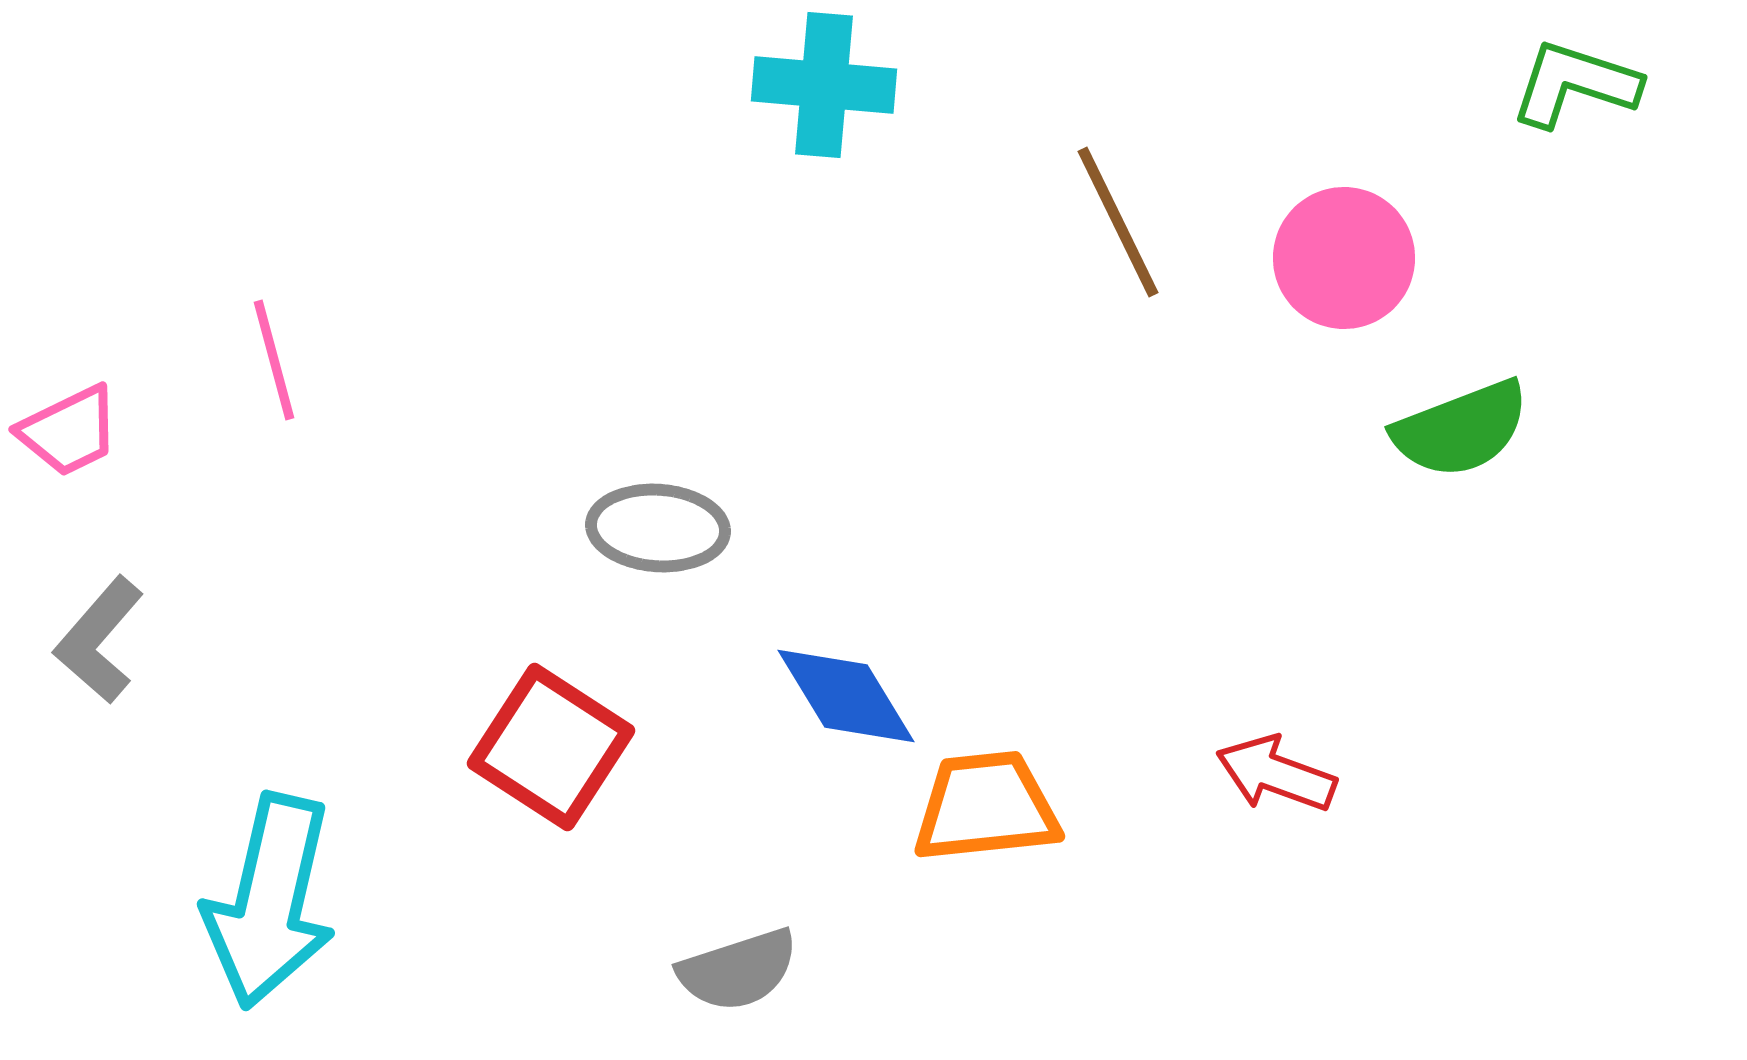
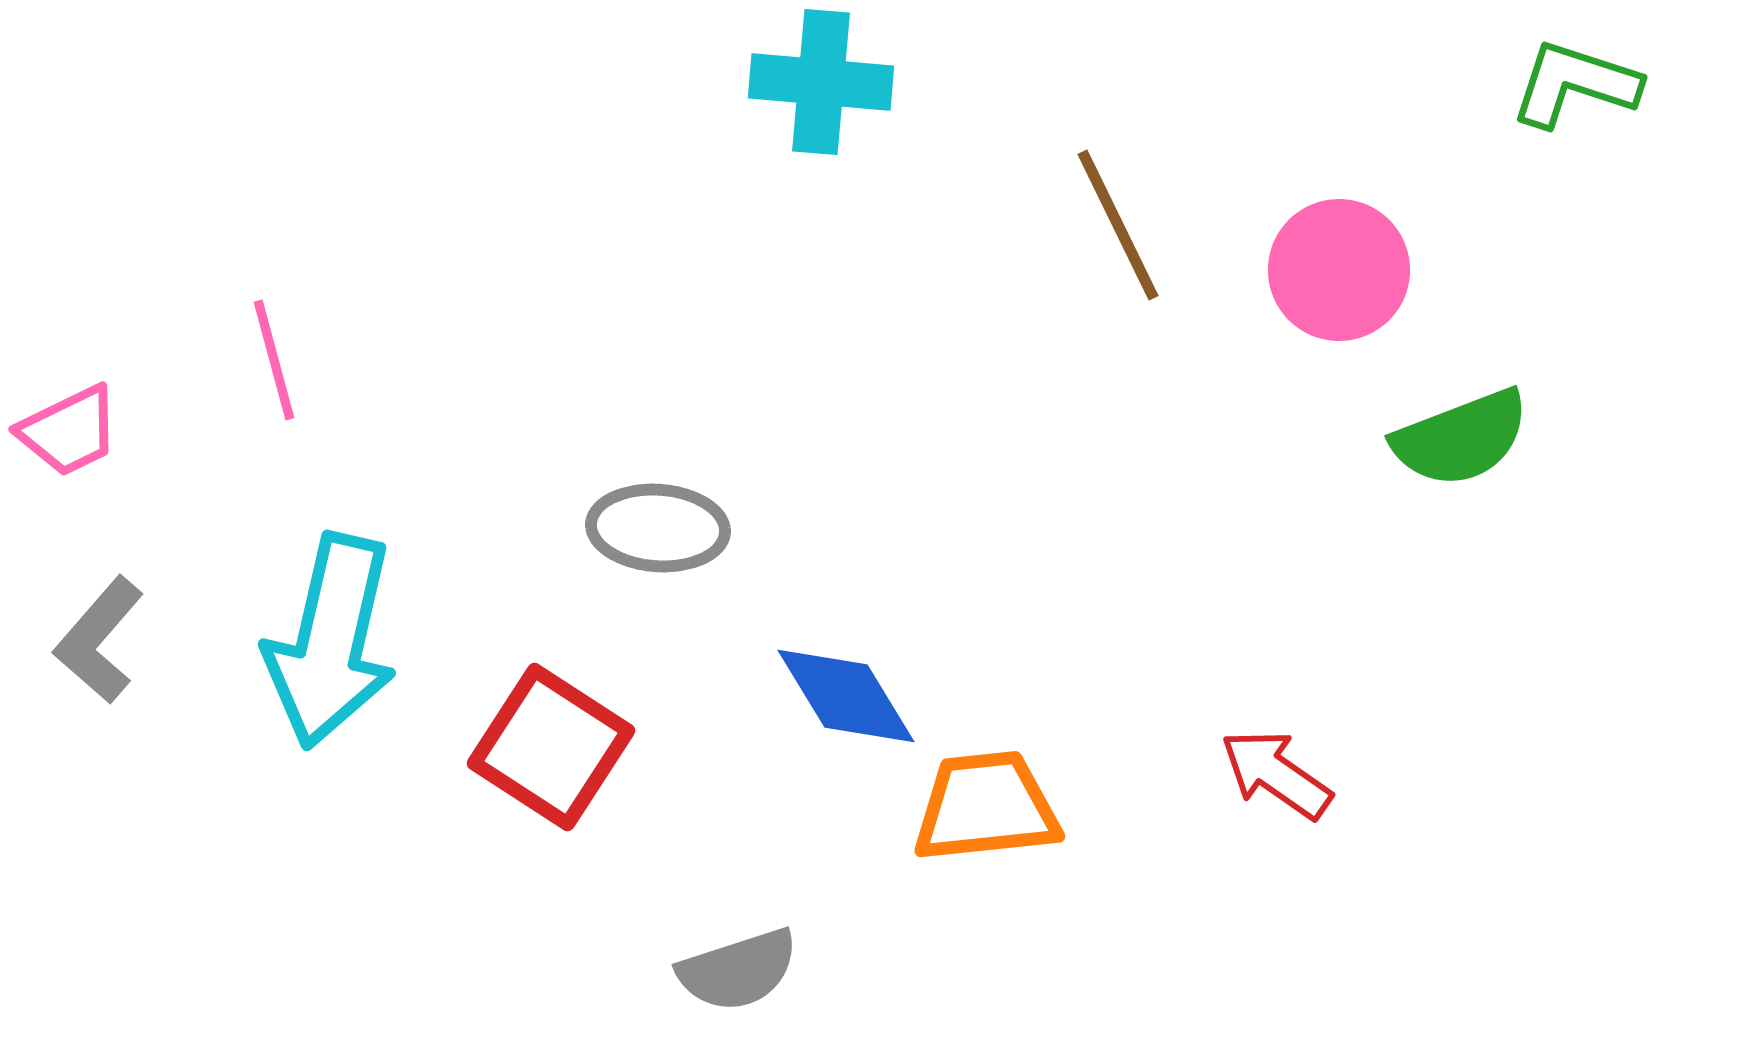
cyan cross: moved 3 px left, 3 px up
brown line: moved 3 px down
pink circle: moved 5 px left, 12 px down
green semicircle: moved 9 px down
red arrow: rotated 15 degrees clockwise
cyan arrow: moved 61 px right, 260 px up
